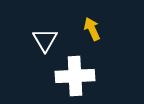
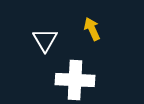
white cross: moved 4 px down; rotated 6 degrees clockwise
